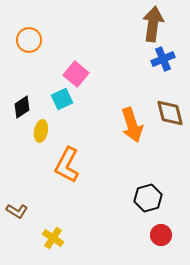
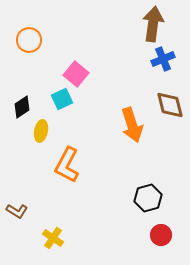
brown diamond: moved 8 px up
